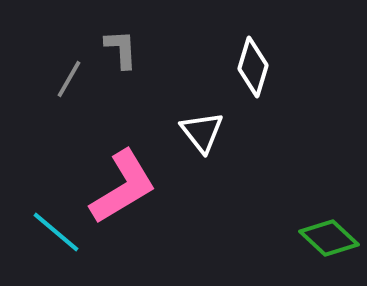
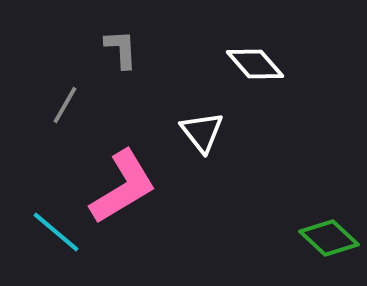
white diamond: moved 2 px right, 3 px up; rotated 58 degrees counterclockwise
gray line: moved 4 px left, 26 px down
